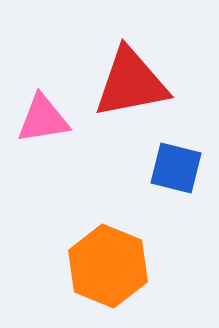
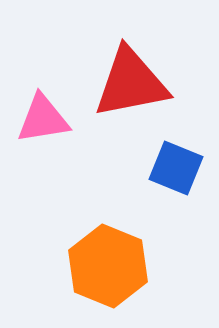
blue square: rotated 8 degrees clockwise
